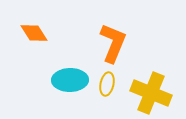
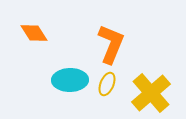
orange L-shape: moved 2 px left, 1 px down
yellow ellipse: rotated 10 degrees clockwise
yellow cross: rotated 27 degrees clockwise
